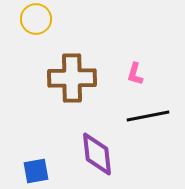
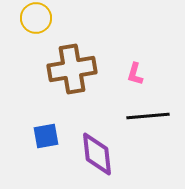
yellow circle: moved 1 px up
brown cross: moved 9 px up; rotated 9 degrees counterclockwise
black line: rotated 6 degrees clockwise
blue square: moved 10 px right, 35 px up
